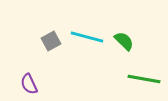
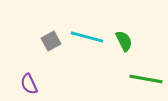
green semicircle: rotated 20 degrees clockwise
green line: moved 2 px right
